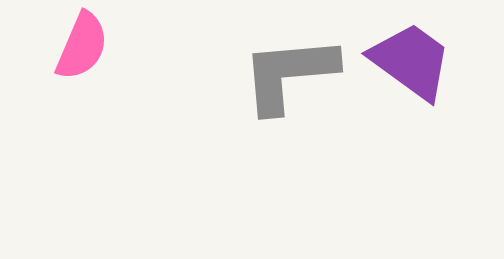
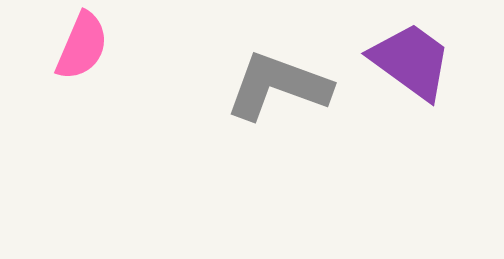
gray L-shape: moved 11 px left, 12 px down; rotated 25 degrees clockwise
